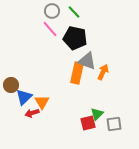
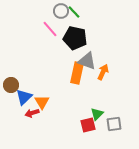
gray circle: moved 9 px right
red square: moved 2 px down
